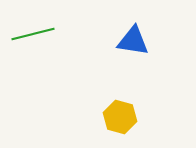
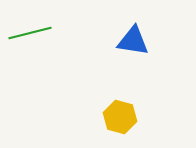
green line: moved 3 px left, 1 px up
